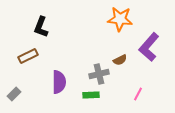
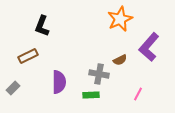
orange star: rotated 30 degrees counterclockwise
black L-shape: moved 1 px right, 1 px up
gray cross: rotated 24 degrees clockwise
gray rectangle: moved 1 px left, 6 px up
